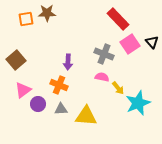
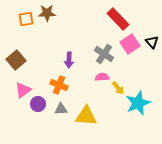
gray cross: rotated 12 degrees clockwise
purple arrow: moved 1 px right, 2 px up
pink semicircle: rotated 16 degrees counterclockwise
